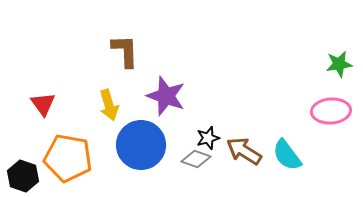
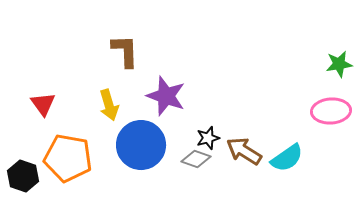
cyan semicircle: moved 3 px down; rotated 88 degrees counterclockwise
